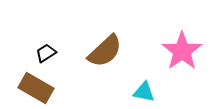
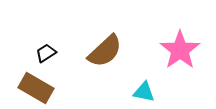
pink star: moved 2 px left, 1 px up
